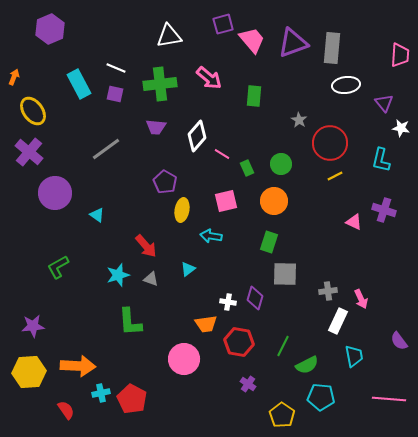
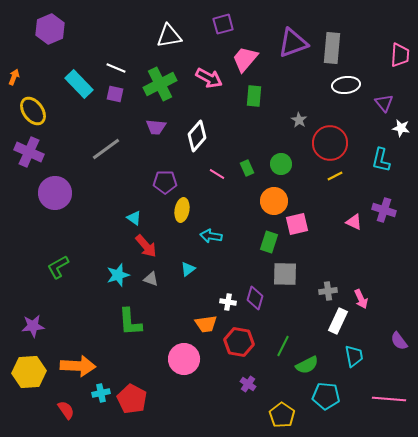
pink trapezoid at (252, 40): moved 7 px left, 19 px down; rotated 100 degrees counterclockwise
pink arrow at (209, 78): rotated 12 degrees counterclockwise
cyan rectangle at (79, 84): rotated 16 degrees counterclockwise
green cross at (160, 84): rotated 20 degrees counterclockwise
purple cross at (29, 152): rotated 16 degrees counterclockwise
pink line at (222, 154): moved 5 px left, 20 px down
purple pentagon at (165, 182): rotated 30 degrees counterclockwise
pink square at (226, 201): moved 71 px right, 23 px down
cyan triangle at (97, 215): moved 37 px right, 3 px down
cyan pentagon at (321, 397): moved 5 px right, 1 px up
